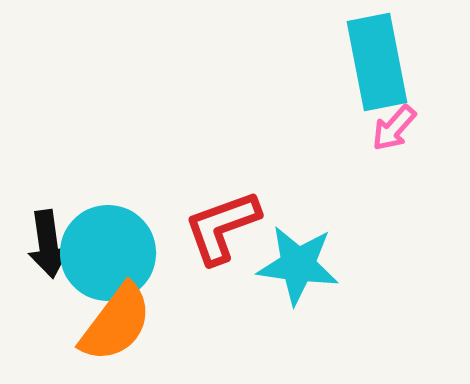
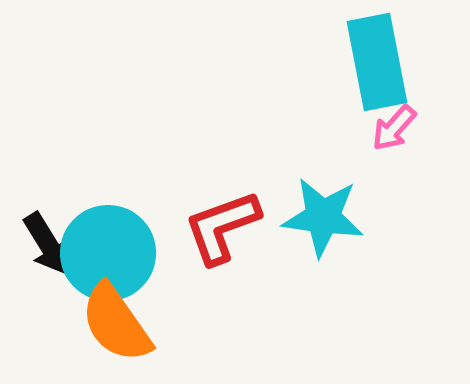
black arrow: rotated 24 degrees counterclockwise
cyan star: moved 25 px right, 48 px up
orange semicircle: rotated 108 degrees clockwise
